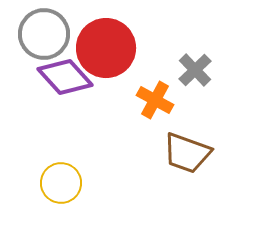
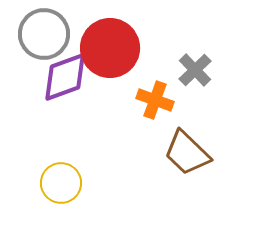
red circle: moved 4 px right
purple diamond: rotated 68 degrees counterclockwise
orange cross: rotated 9 degrees counterclockwise
brown trapezoid: rotated 24 degrees clockwise
